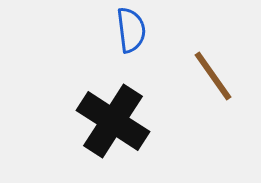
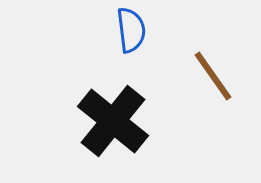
black cross: rotated 6 degrees clockwise
